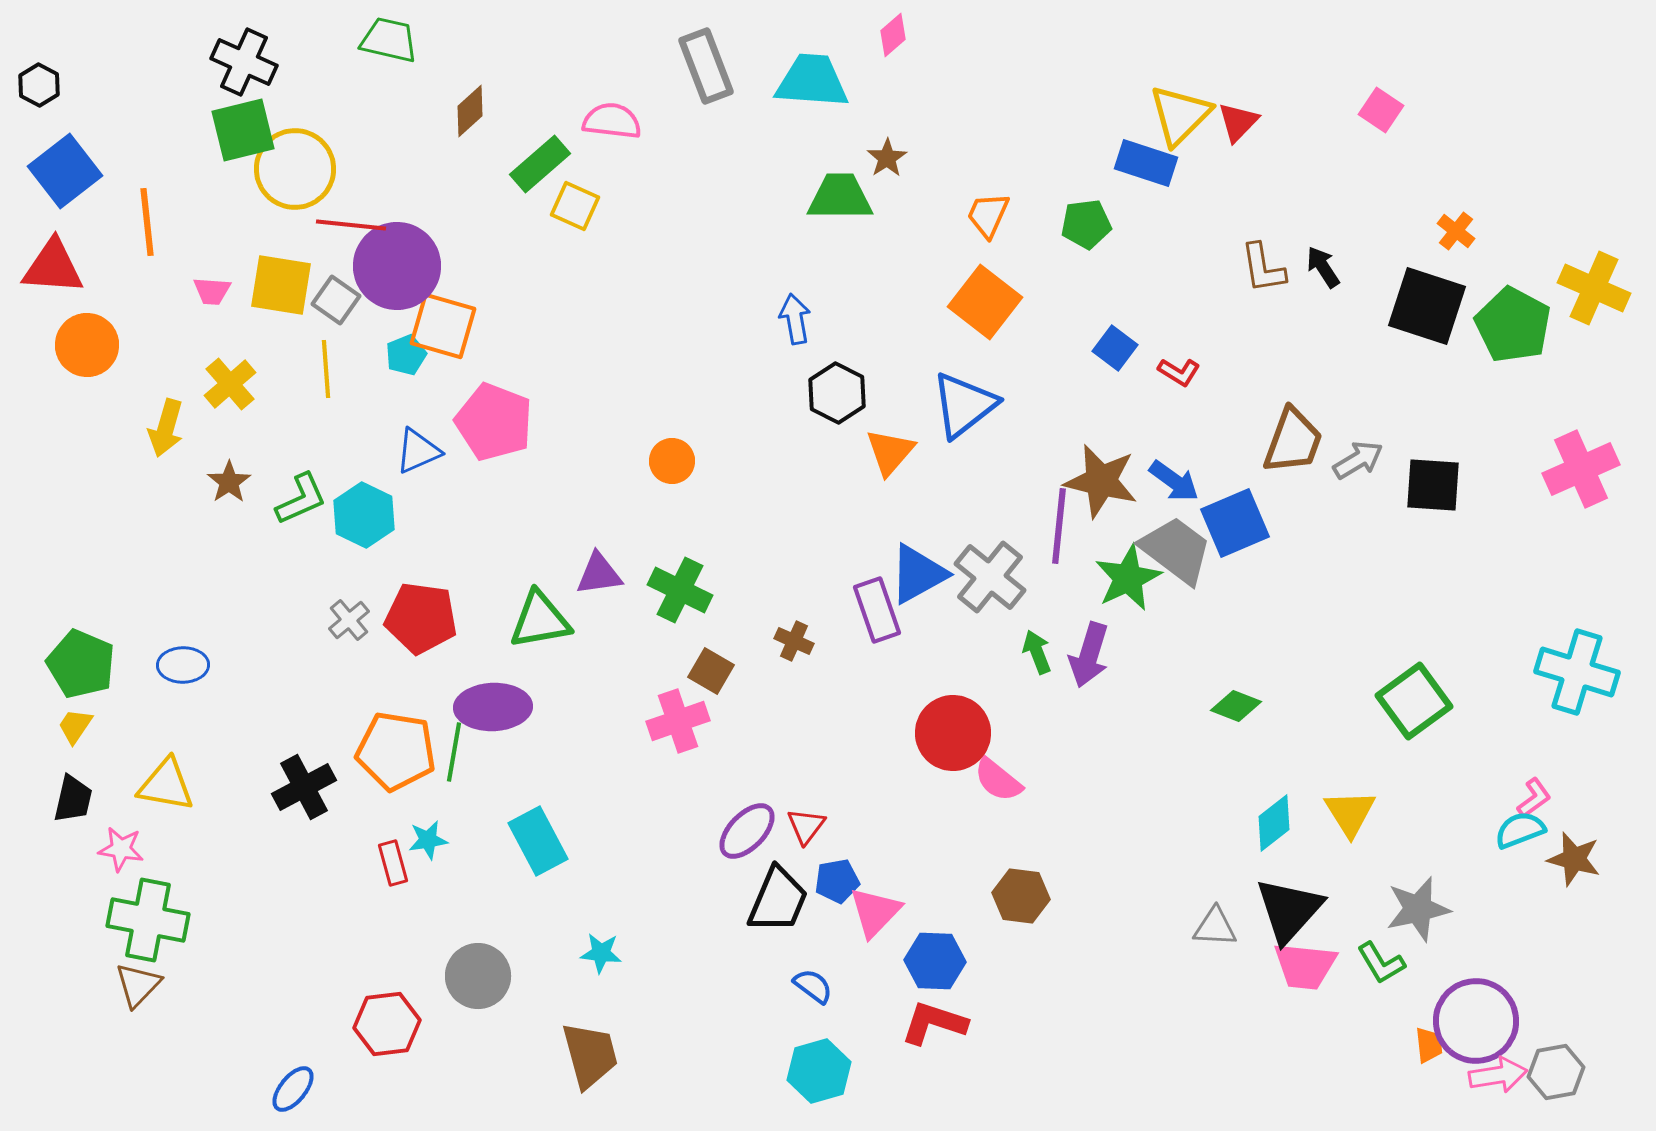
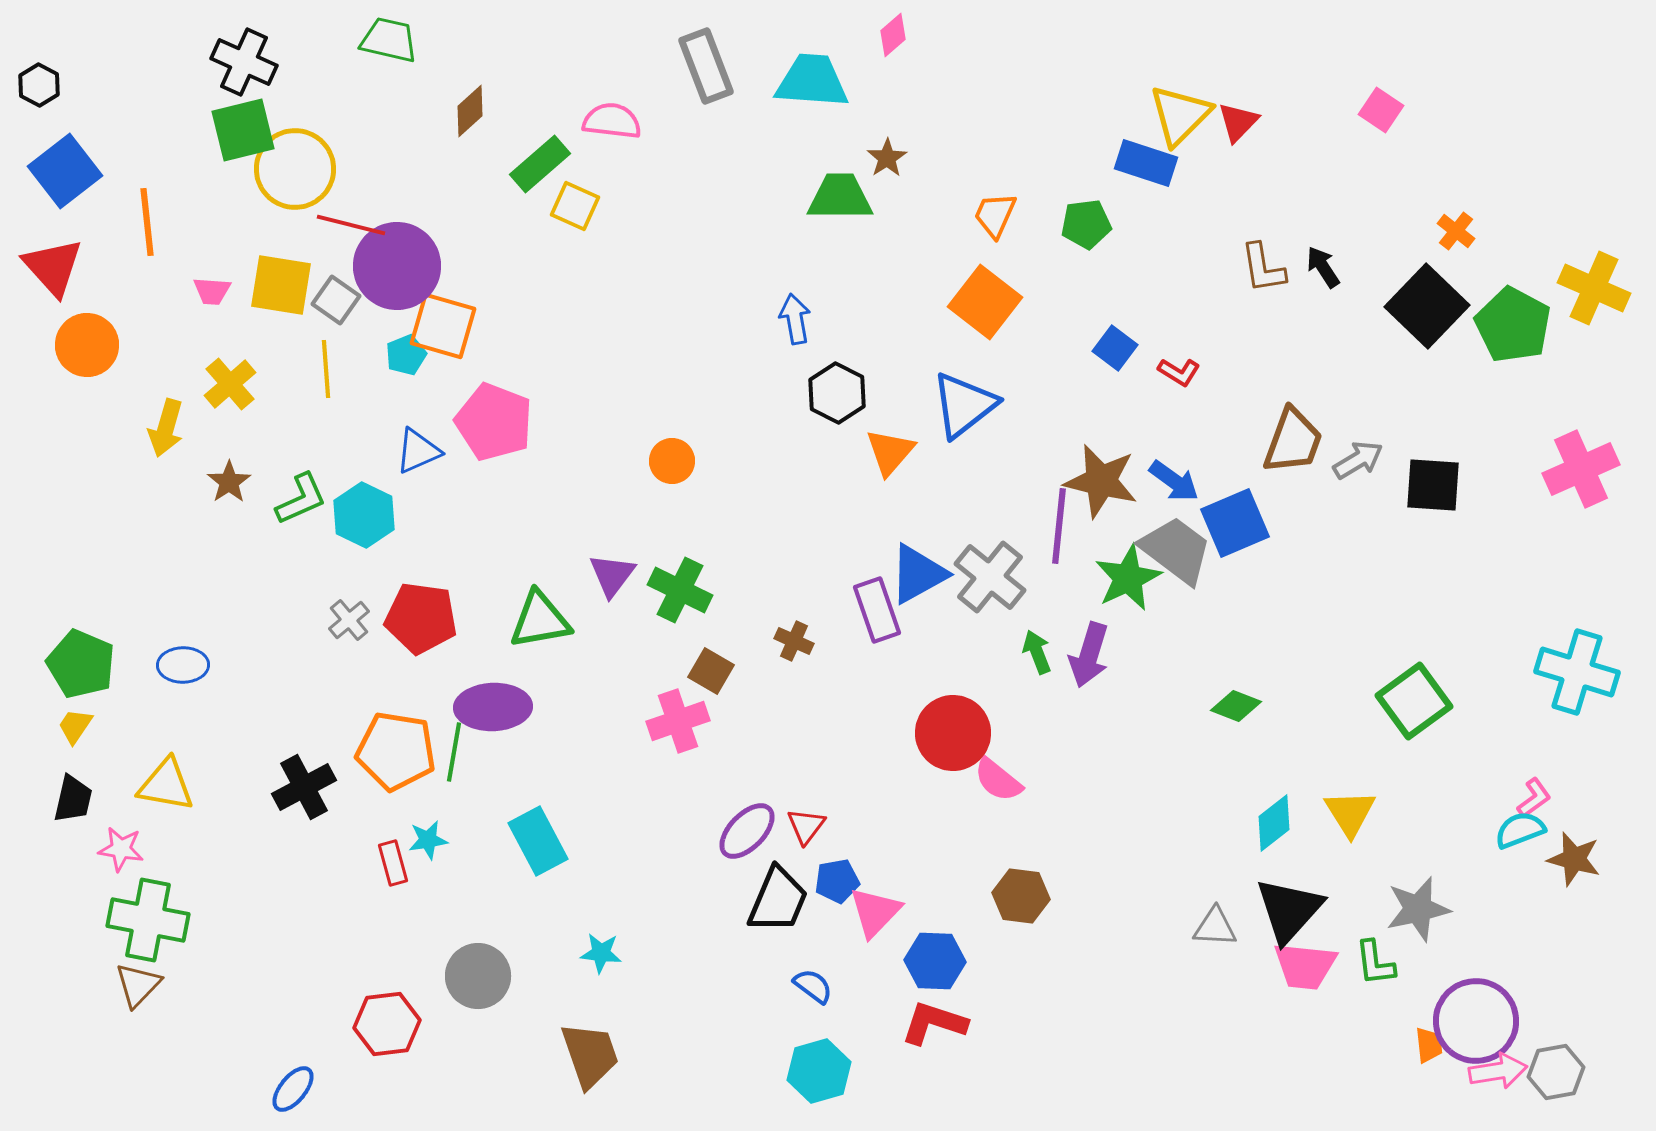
orange trapezoid at (988, 215): moved 7 px right
red line at (351, 225): rotated 8 degrees clockwise
red triangle at (53, 267): rotated 44 degrees clockwise
black square at (1427, 306): rotated 26 degrees clockwise
purple triangle at (599, 574): moved 13 px right, 1 px down; rotated 45 degrees counterclockwise
green L-shape at (1381, 963): moved 6 px left; rotated 24 degrees clockwise
brown trapezoid at (590, 1055): rotated 4 degrees counterclockwise
pink arrow at (1498, 1075): moved 4 px up
